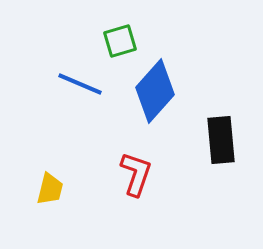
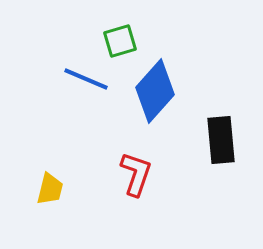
blue line: moved 6 px right, 5 px up
